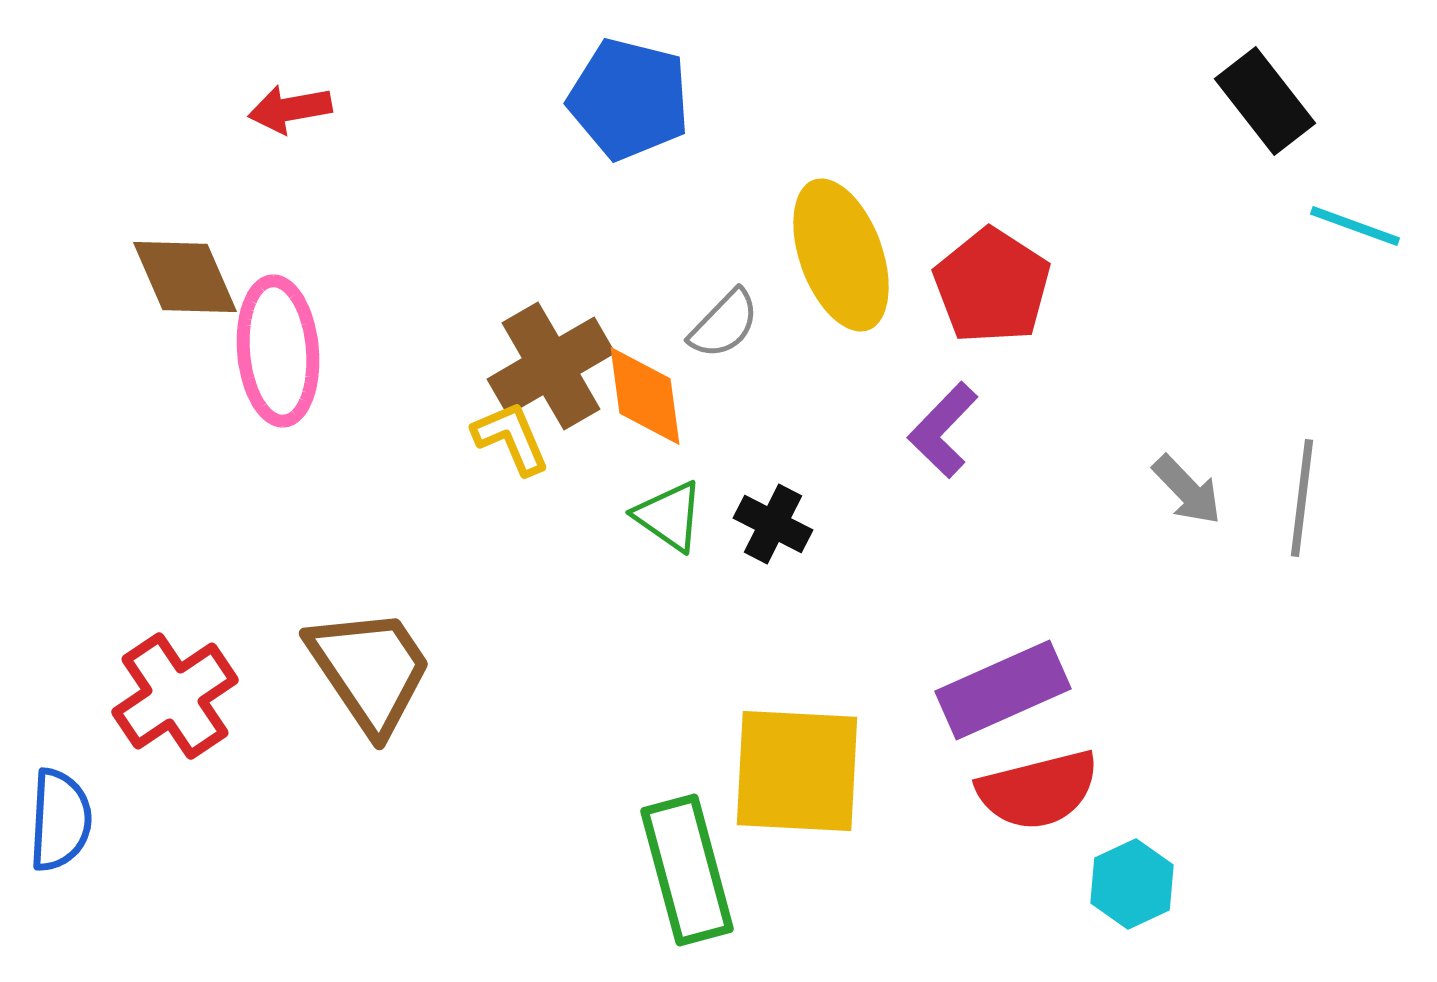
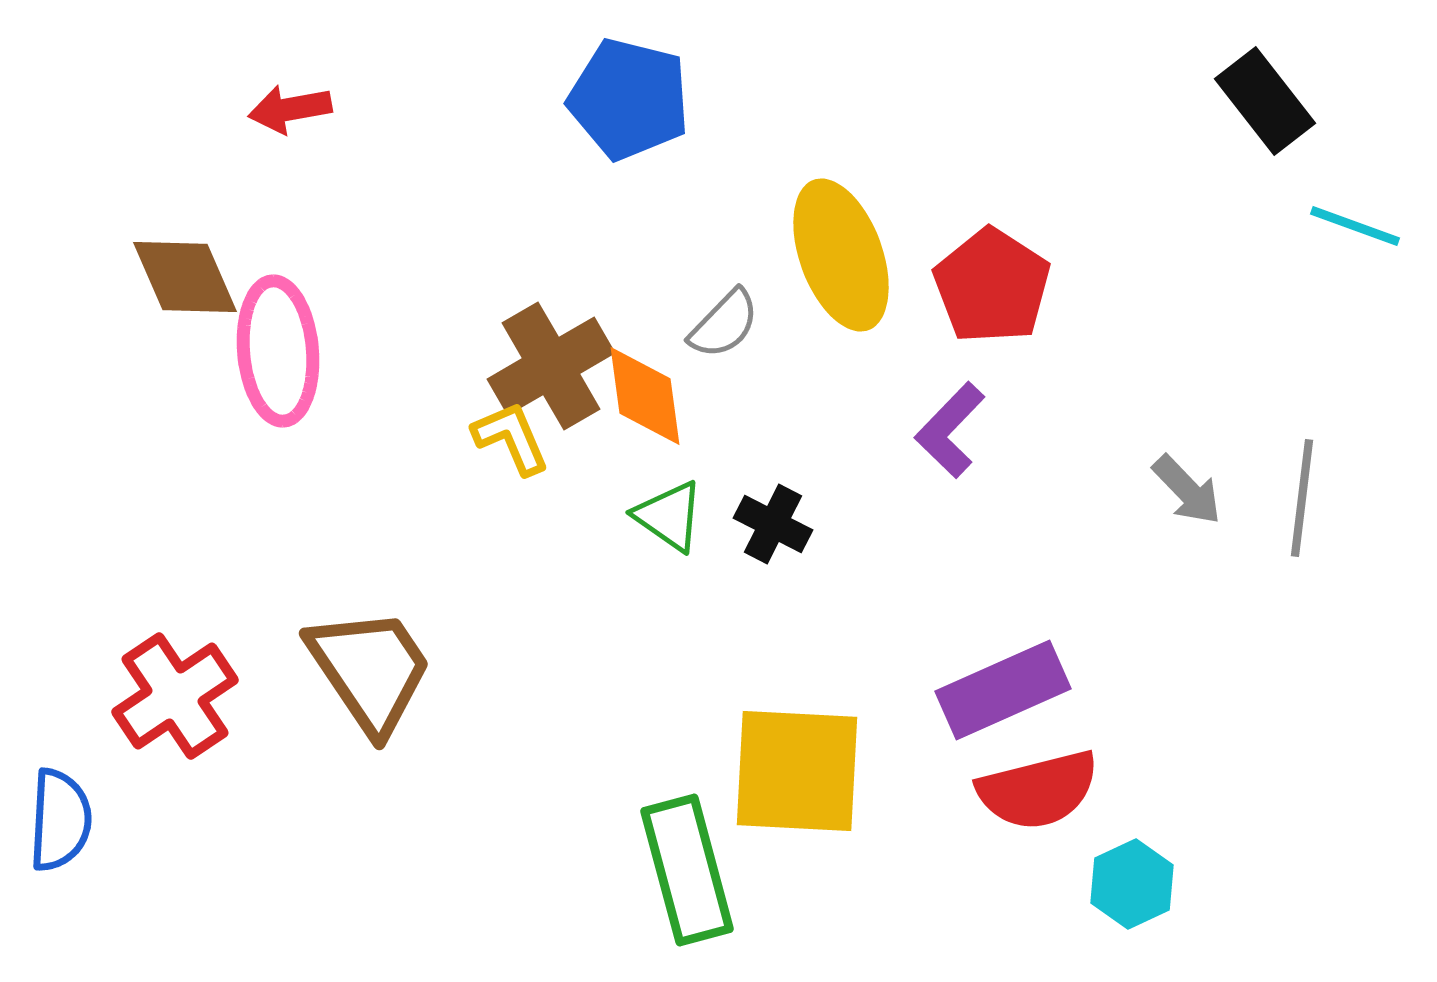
purple L-shape: moved 7 px right
